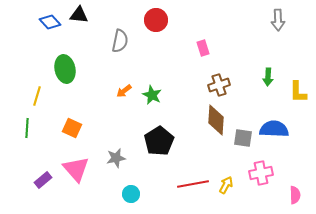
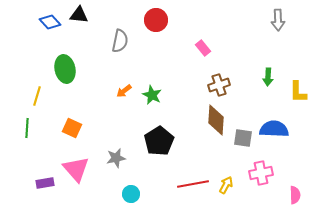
pink rectangle: rotated 21 degrees counterclockwise
purple rectangle: moved 2 px right, 3 px down; rotated 30 degrees clockwise
